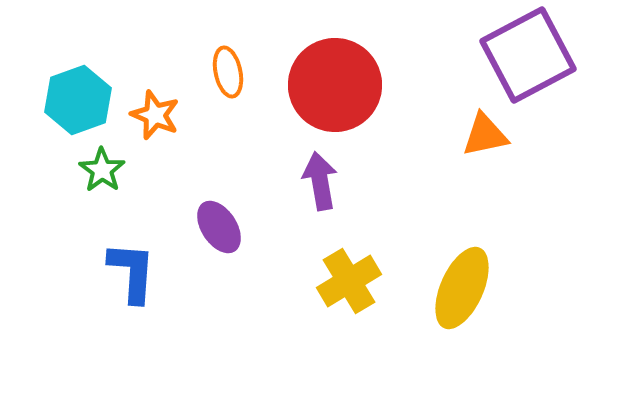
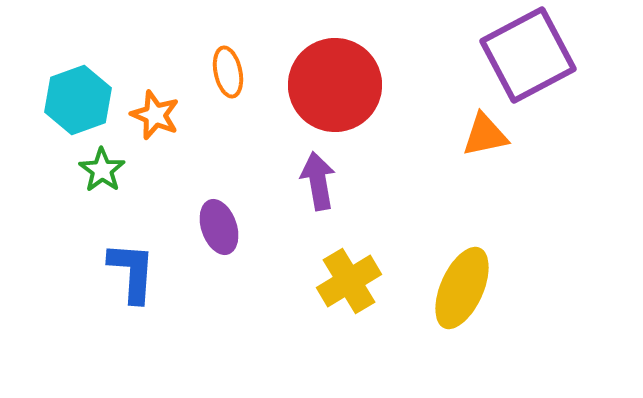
purple arrow: moved 2 px left
purple ellipse: rotated 14 degrees clockwise
